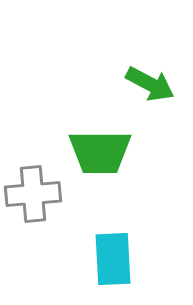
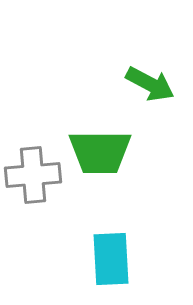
gray cross: moved 19 px up
cyan rectangle: moved 2 px left
